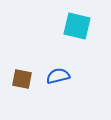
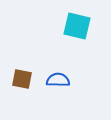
blue semicircle: moved 4 px down; rotated 15 degrees clockwise
